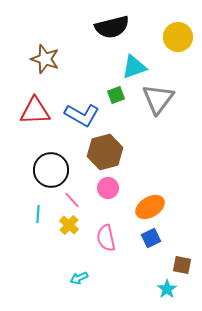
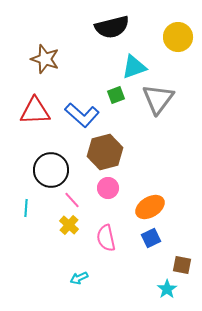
blue L-shape: rotated 12 degrees clockwise
cyan line: moved 12 px left, 6 px up
